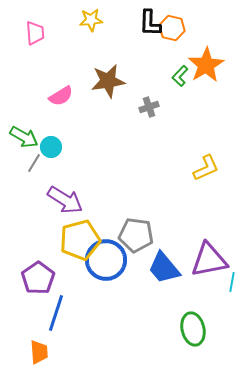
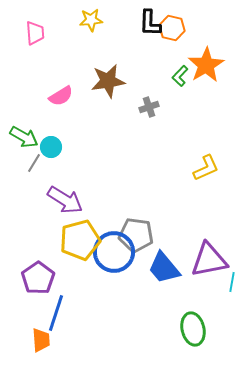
blue circle: moved 8 px right, 8 px up
orange trapezoid: moved 2 px right, 12 px up
